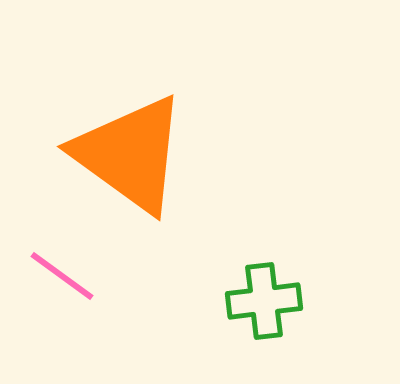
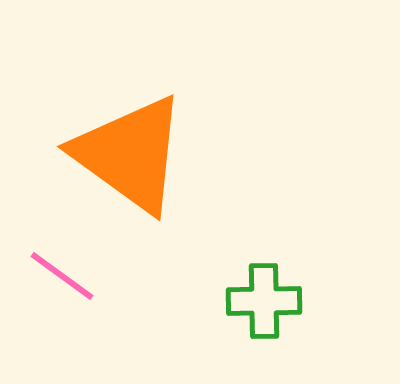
green cross: rotated 6 degrees clockwise
